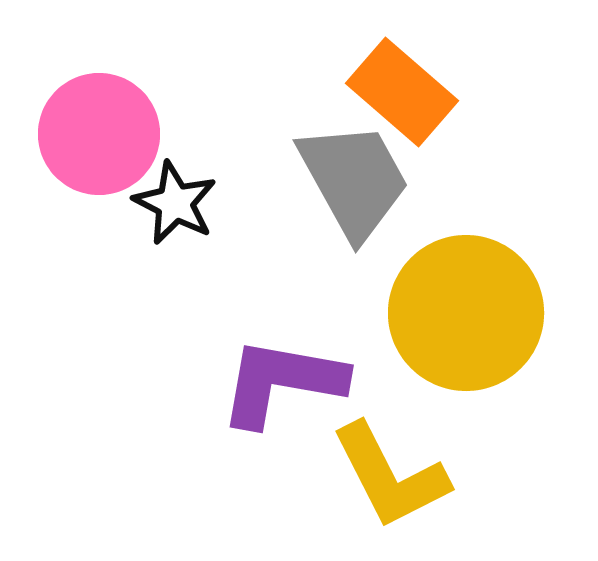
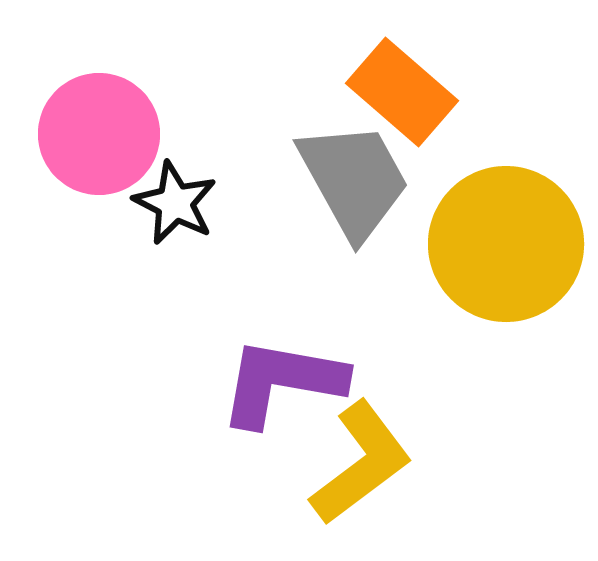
yellow circle: moved 40 px right, 69 px up
yellow L-shape: moved 29 px left, 13 px up; rotated 100 degrees counterclockwise
